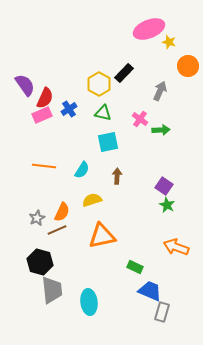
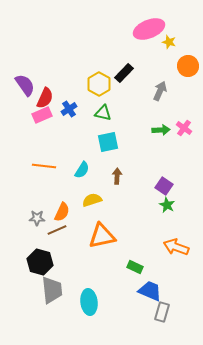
pink cross: moved 44 px right, 9 px down
gray star: rotated 28 degrees clockwise
